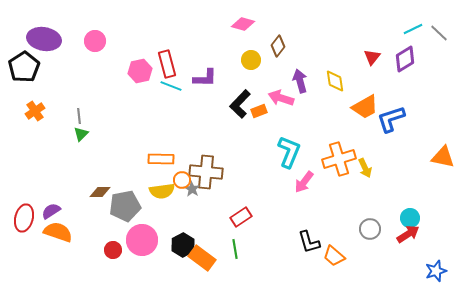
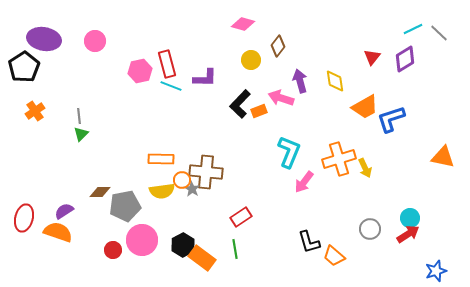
purple semicircle at (51, 211): moved 13 px right
